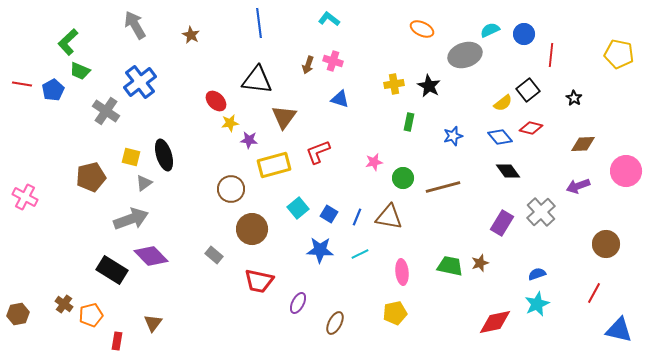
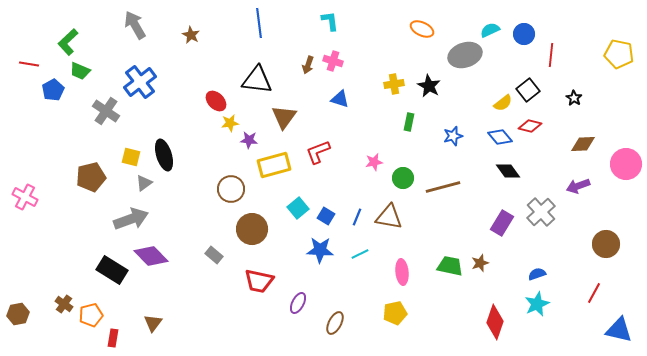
cyan L-shape at (329, 19): moved 1 px right, 2 px down; rotated 45 degrees clockwise
red line at (22, 84): moved 7 px right, 20 px up
red diamond at (531, 128): moved 1 px left, 2 px up
pink circle at (626, 171): moved 7 px up
blue square at (329, 214): moved 3 px left, 2 px down
red diamond at (495, 322): rotated 60 degrees counterclockwise
red rectangle at (117, 341): moved 4 px left, 3 px up
